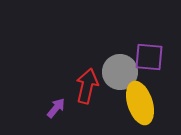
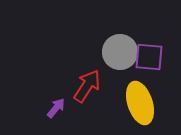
gray circle: moved 20 px up
red arrow: rotated 20 degrees clockwise
